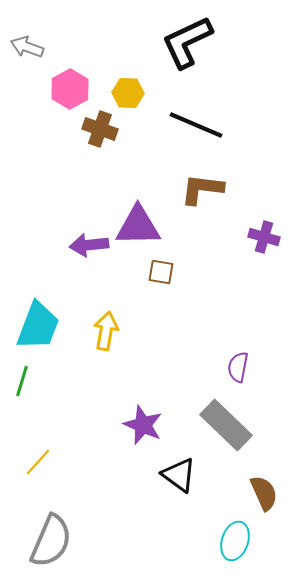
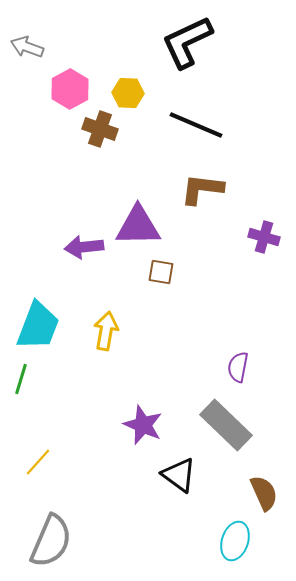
purple arrow: moved 5 px left, 2 px down
green line: moved 1 px left, 2 px up
